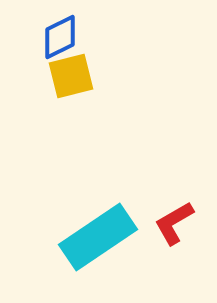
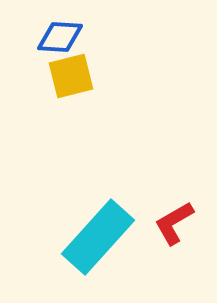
blue diamond: rotated 30 degrees clockwise
cyan rectangle: rotated 14 degrees counterclockwise
